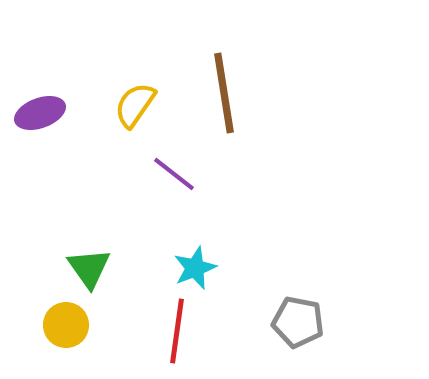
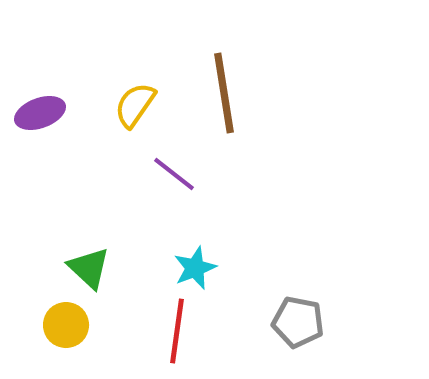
green triangle: rotated 12 degrees counterclockwise
